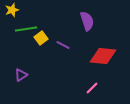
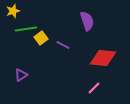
yellow star: moved 1 px right, 1 px down
red diamond: moved 2 px down
pink line: moved 2 px right
